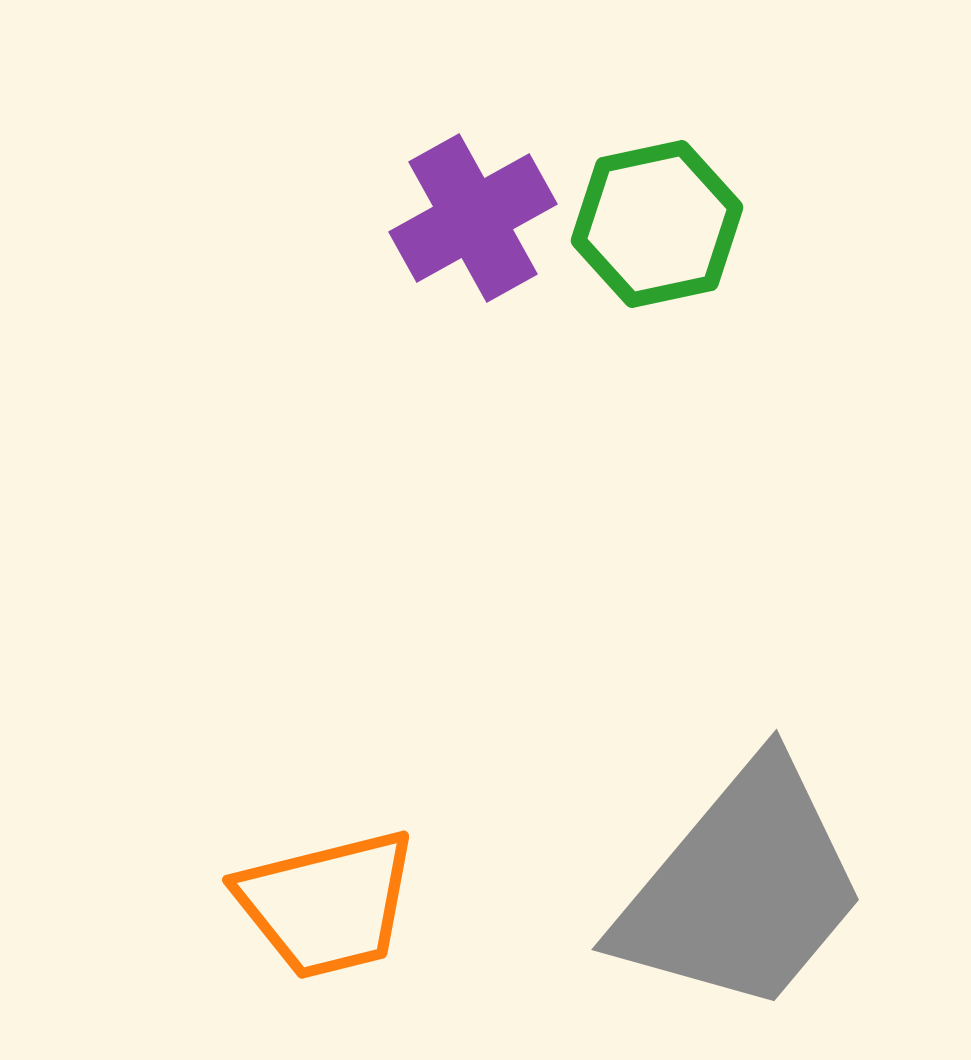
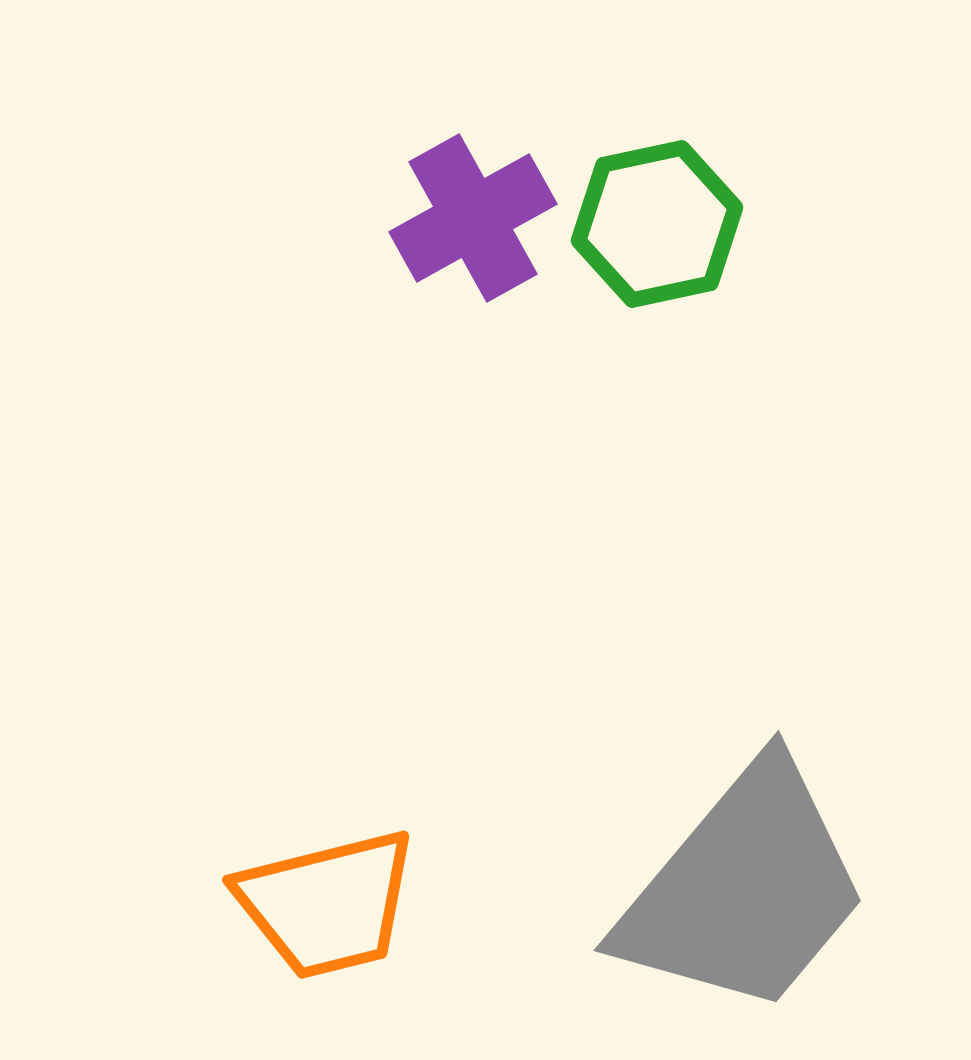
gray trapezoid: moved 2 px right, 1 px down
